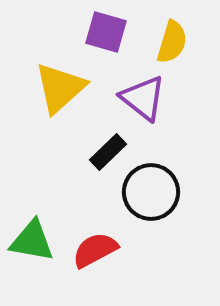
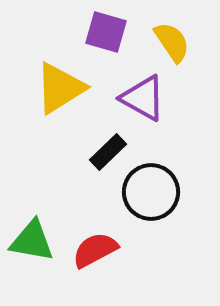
yellow semicircle: rotated 51 degrees counterclockwise
yellow triangle: rotated 10 degrees clockwise
purple triangle: rotated 9 degrees counterclockwise
